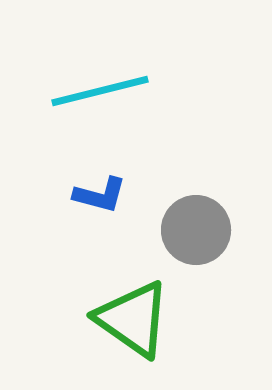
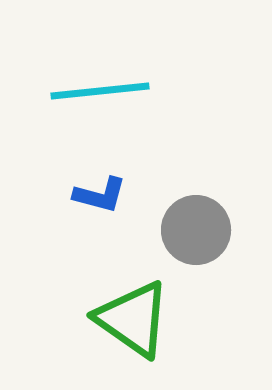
cyan line: rotated 8 degrees clockwise
